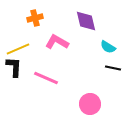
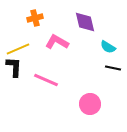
purple diamond: moved 1 px left, 1 px down
pink line: moved 2 px down
